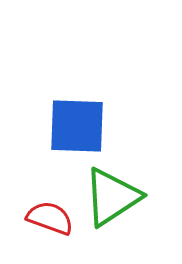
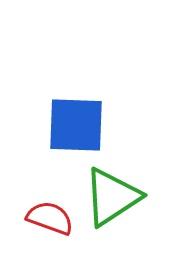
blue square: moved 1 px left, 1 px up
